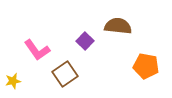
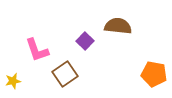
pink L-shape: rotated 16 degrees clockwise
orange pentagon: moved 8 px right, 8 px down
